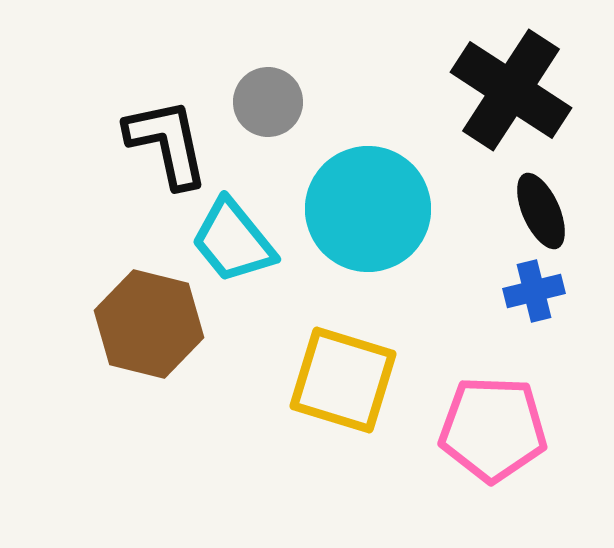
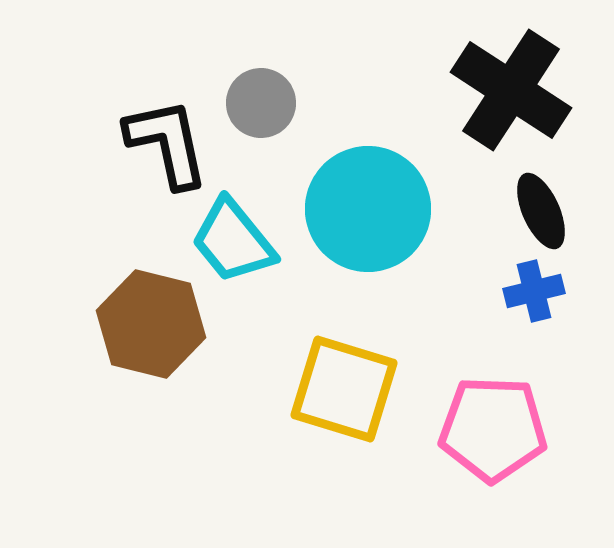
gray circle: moved 7 px left, 1 px down
brown hexagon: moved 2 px right
yellow square: moved 1 px right, 9 px down
